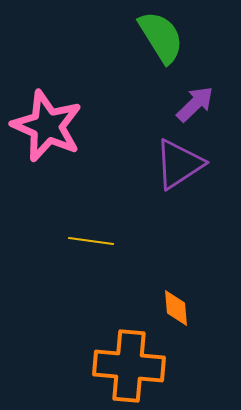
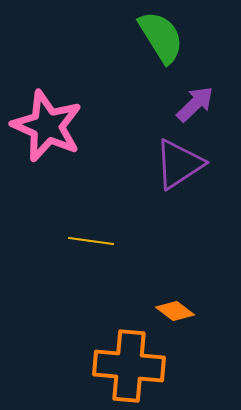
orange diamond: moved 1 px left, 3 px down; rotated 48 degrees counterclockwise
